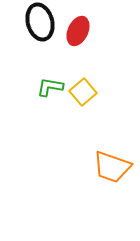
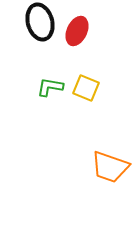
red ellipse: moved 1 px left
yellow square: moved 3 px right, 4 px up; rotated 28 degrees counterclockwise
orange trapezoid: moved 2 px left
